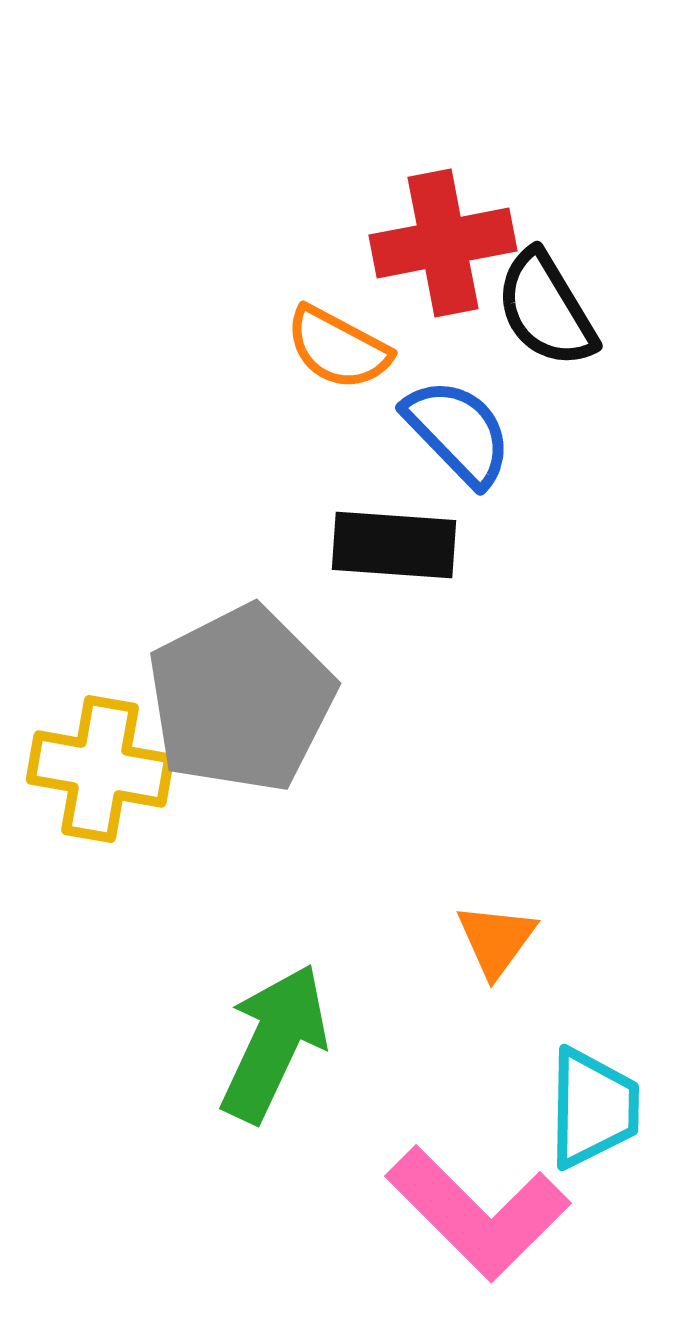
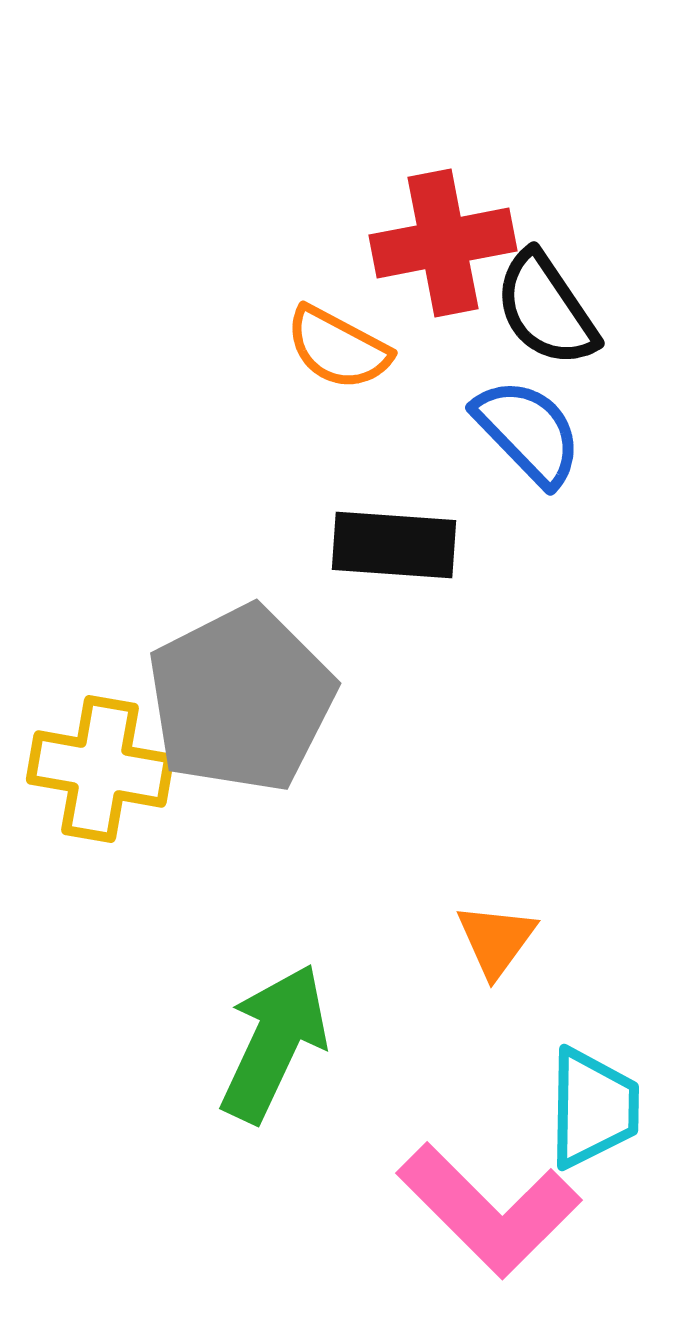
black semicircle: rotated 3 degrees counterclockwise
blue semicircle: moved 70 px right
pink L-shape: moved 11 px right, 3 px up
